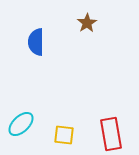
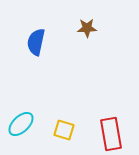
brown star: moved 5 px down; rotated 30 degrees clockwise
blue semicircle: rotated 12 degrees clockwise
yellow square: moved 5 px up; rotated 10 degrees clockwise
